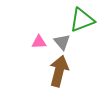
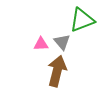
pink triangle: moved 2 px right, 2 px down
brown arrow: moved 2 px left
